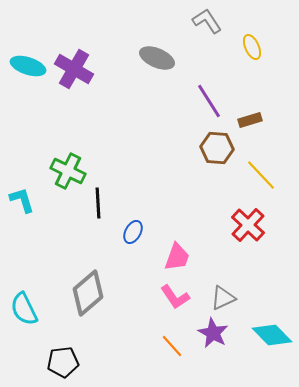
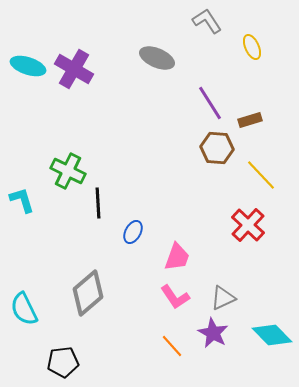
purple line: moved 1 px right, 2 px down
